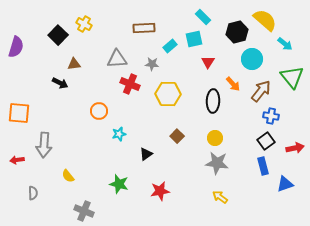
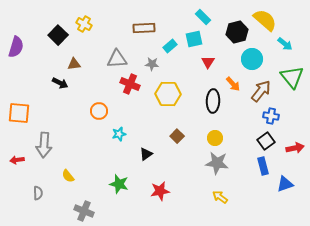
gray semicircle at (33, 193): moved 5 px right
